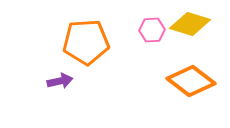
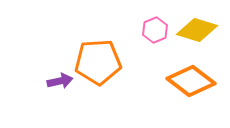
yellow diamond: moved 7 px right, 6 px down
pink hexagon: moved 3 px right; rotated 20 degrees counterclockwise
orange pentagon: moved 12 px right, 20 px down
